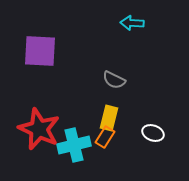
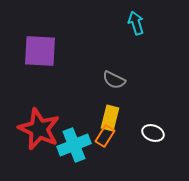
cyan arrow: moved 4 px right; rotated 70 degrees clockwise
yellow rectangle: moved 1 px right
orange rectangle: moved 1 px up
cyan cross: rotated 8 degrees counterclockwise
